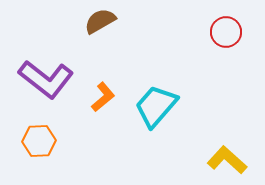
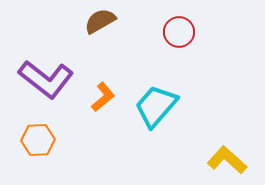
red circle: moved 47 px left
orange hexagon: moved 1 px left, 1 px up
